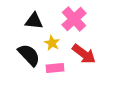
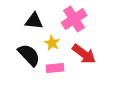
pink cross: rotated 10 degrees clockwise
